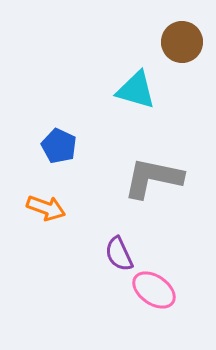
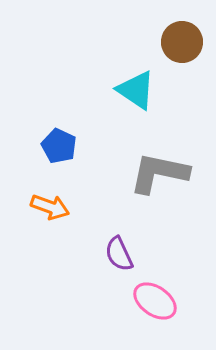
cyan triangle: rotated 18 degrees clockwise
gray L-shape: moved 6 px right, 5 px up
orange arrow: moved 4 px right, 1 px up
pink ellipse: moved 1 px right, 11 px down
